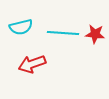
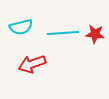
cyan line: rotated 8 degrees counterclockwise
